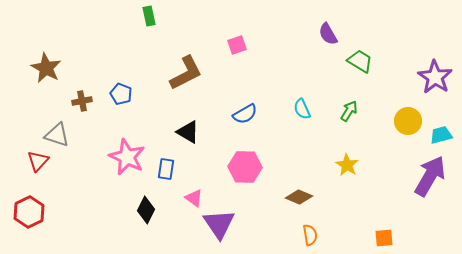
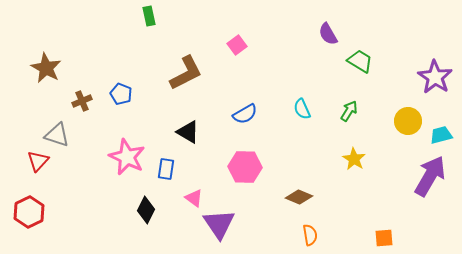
pink square: rotated 18 degrees counterclockwise
brown cross: rotated 12 degrees counterclockwise
yellow star: moved 7 px right, 6 px up
